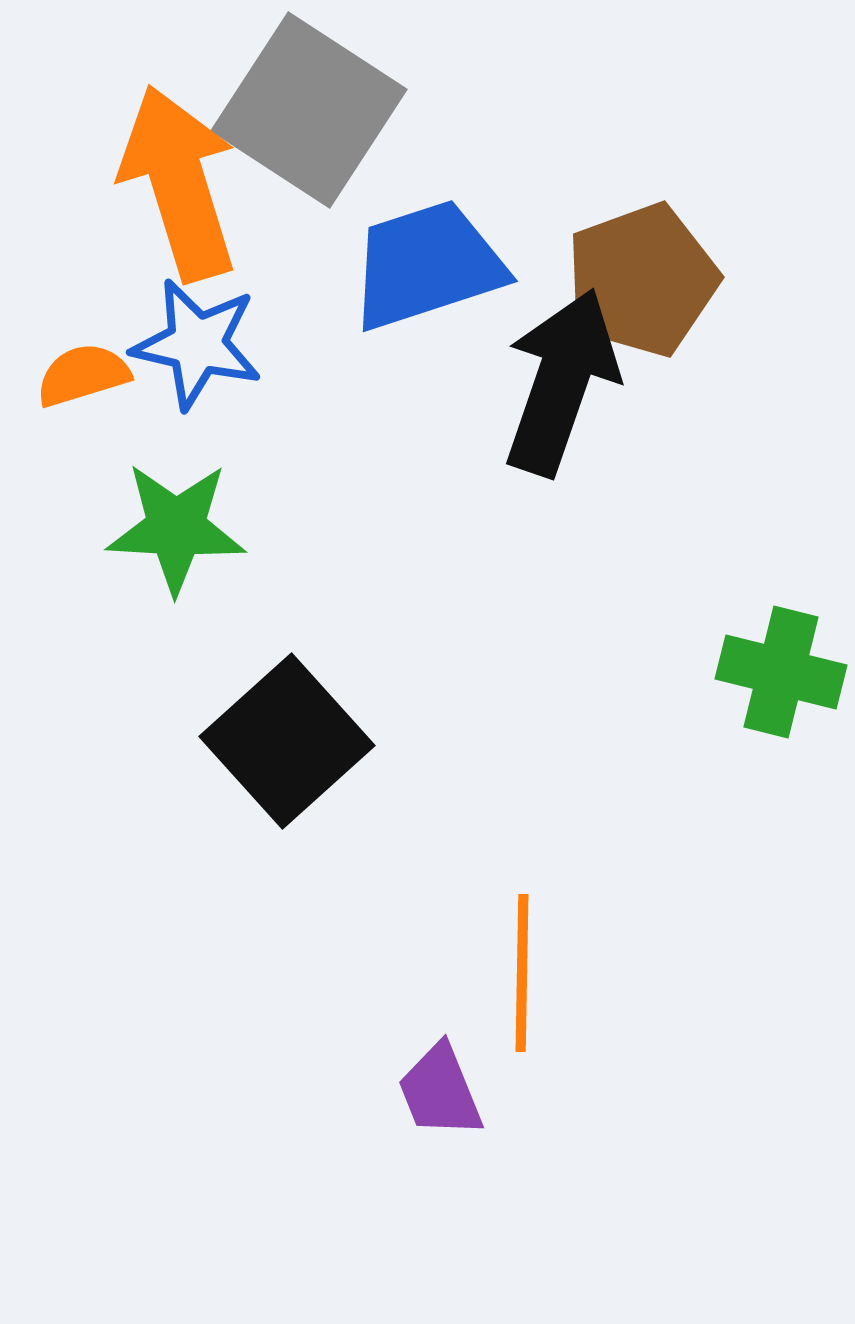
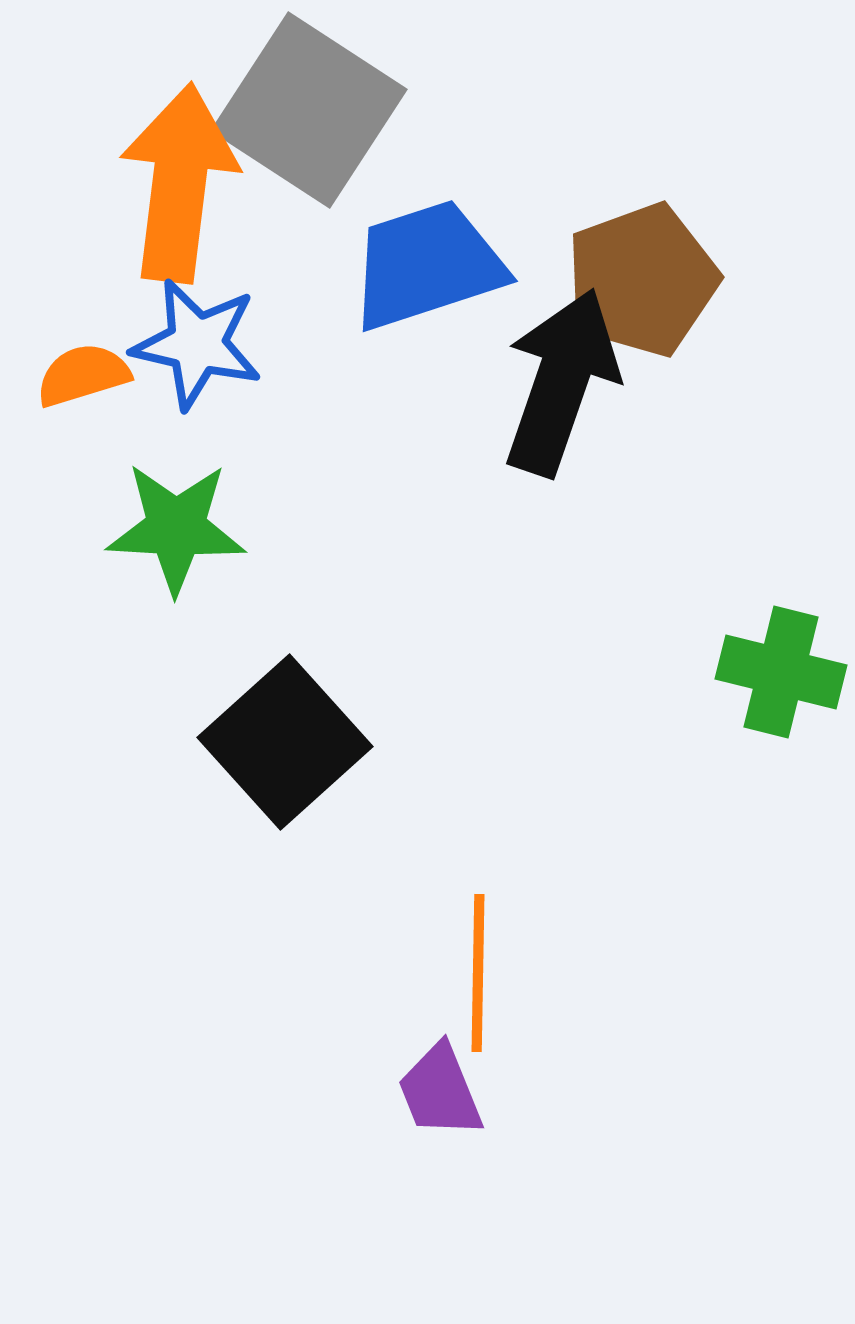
orange arrow: rotated 24 degrees clockwise
black square: moved 2 px left, 1 px down
orange line: moved 44 px left
